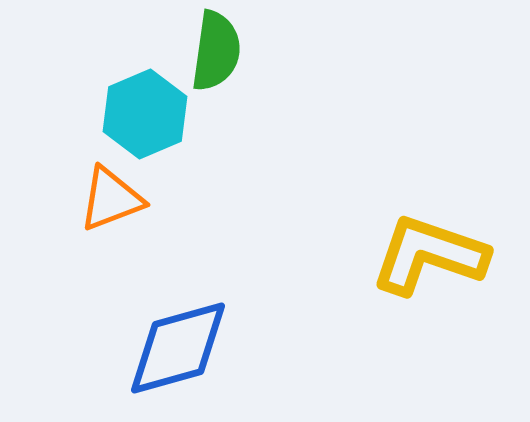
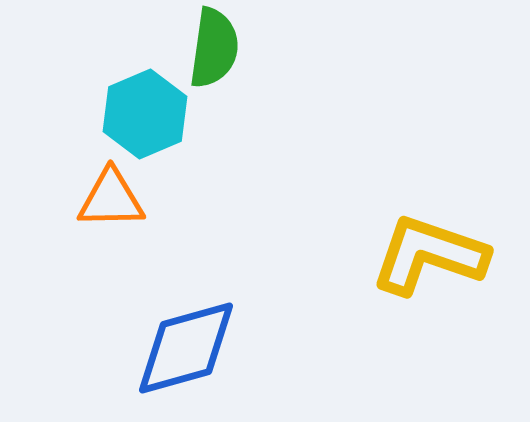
green semicircle: moved 2 px left, 3 px up
orange triangle: rotated 20 degrees clockwise
blue diamond: moved 8 px right
